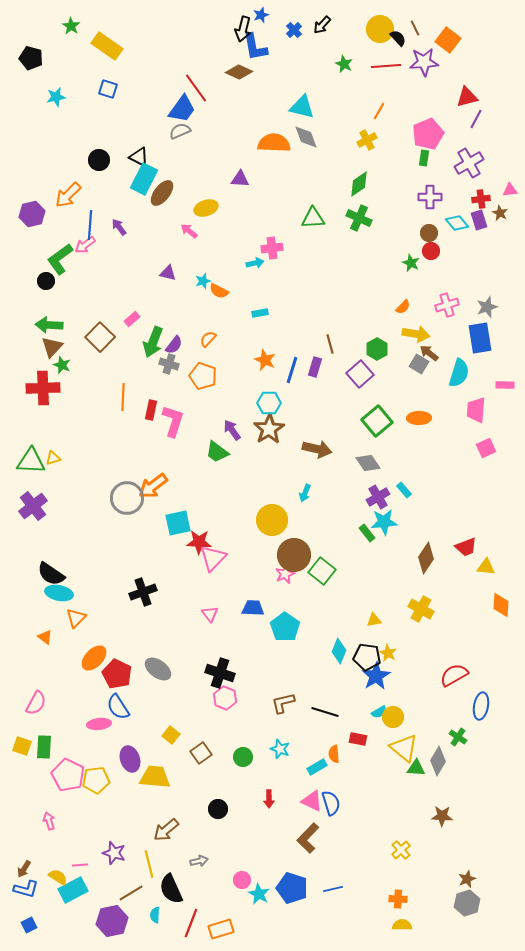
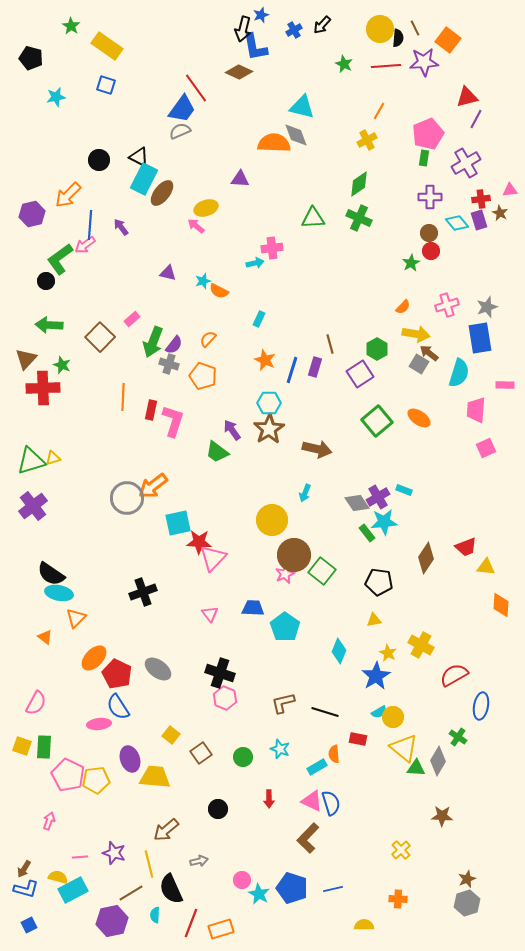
blue cross at (294, 30): rotated 14 degrees clockwise
black semicircle at (398, 38): rotated 48 degrees clockwise
blue square at (108, 89): moved 2 px left, 4 px up
gray diamond at (306, 137): moved 10 px left, 2 px up
purple cross at (469, 163): moved 3 px left
purple arrow at (119, 227): moved 2 px right
pink arrow at (189, 231): moved 7 px right, 5 px up
green star at (411, 263): rotated 18 degrees clockwise
cyan rectangle at (260, 313): moved 1 px left, 6 px down; rotated 56 degrees counterclockwise
brown triangle at (52, 347): moved 26 px left, 12 px down
purple square at (360, 374): rotated 8 degrees clockwise
orange ellipse at (419, 418): rotated 35 degrees clockwise
green triangle at (31, 461): rotated 20 degrees counterclockwise
gray diamond at (368, 463): moved 11 px left, 40 px down
cyan rectangle at (404, 490): rotated 28 degrees counterclockwise
yellow cross at (421, 609): moved 36 px down
black pentagon at (367, 657): moved 12 px right, 75 px up
pink arrow at (49, 821): rotated 36 degrees clockwise
pink line at (80, 865): moved 8 px up
yellow semicircle at (58, 877): rotated 18 degrees counterclockwise
yellow semicircle at (402, 925): moved 38 px left
